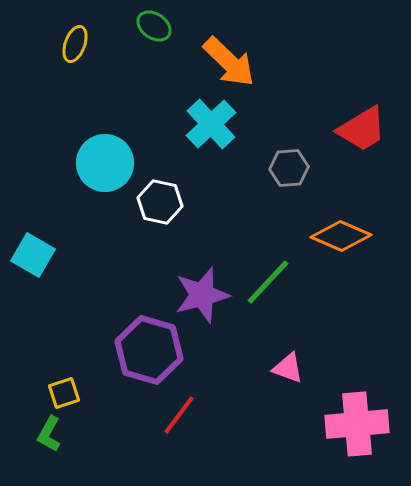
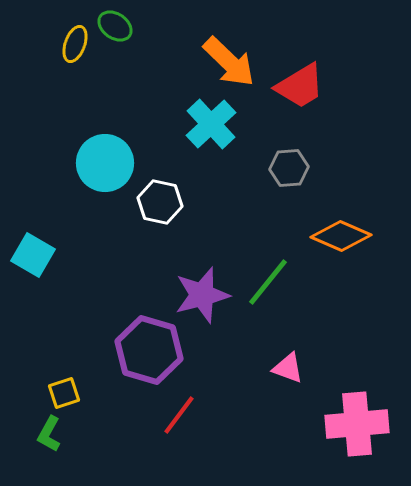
green ellipse: moved 39 px left
red trapezoid: moved 62 px left, 43 px up
green line: rotated 4 degrees counterclockwise
